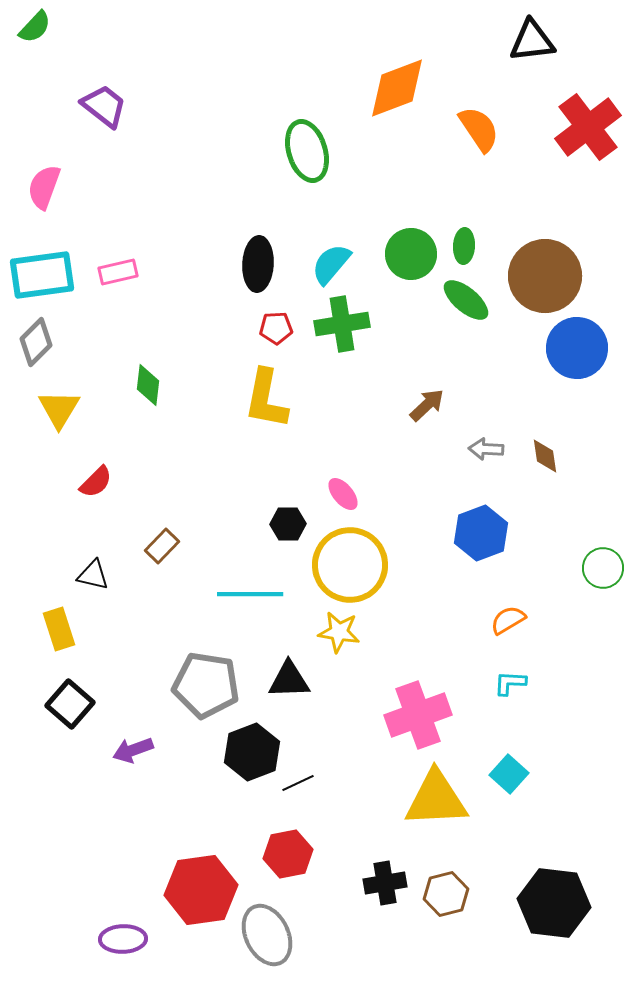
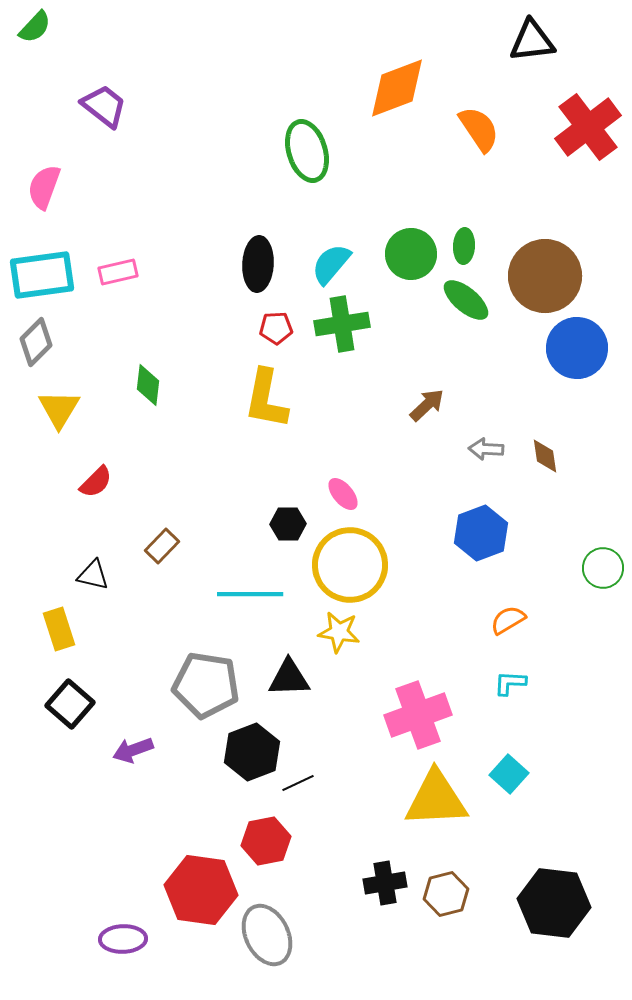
black triangle at (289, 680): moved 2 px up
red hexagon at (288, 854): moved 22 px left, 13 px up
red hexagon at (201, 890): rotated 16 degrees clockwise
